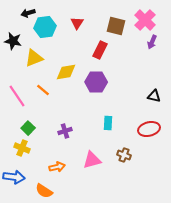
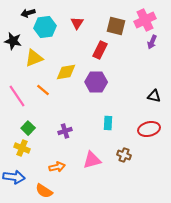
pink cross: rotated 20 degrees clockwise
